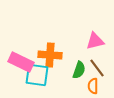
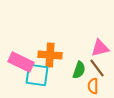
pink triangle: moved 5 px right, 7 px down
